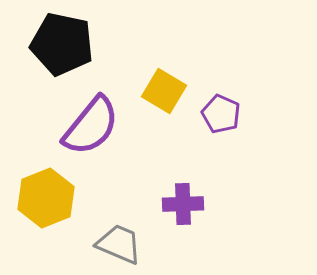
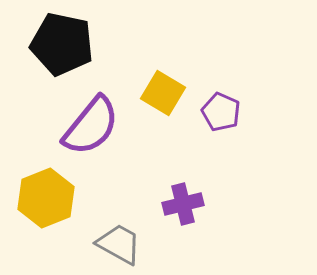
yellow square: moved 1 px left, 2 px down
purple pentagon: moved 2 px up
purple cross: rotated 12 degrees counterclockwise
gray trapezoid: rotated 6 degrees clockwise
